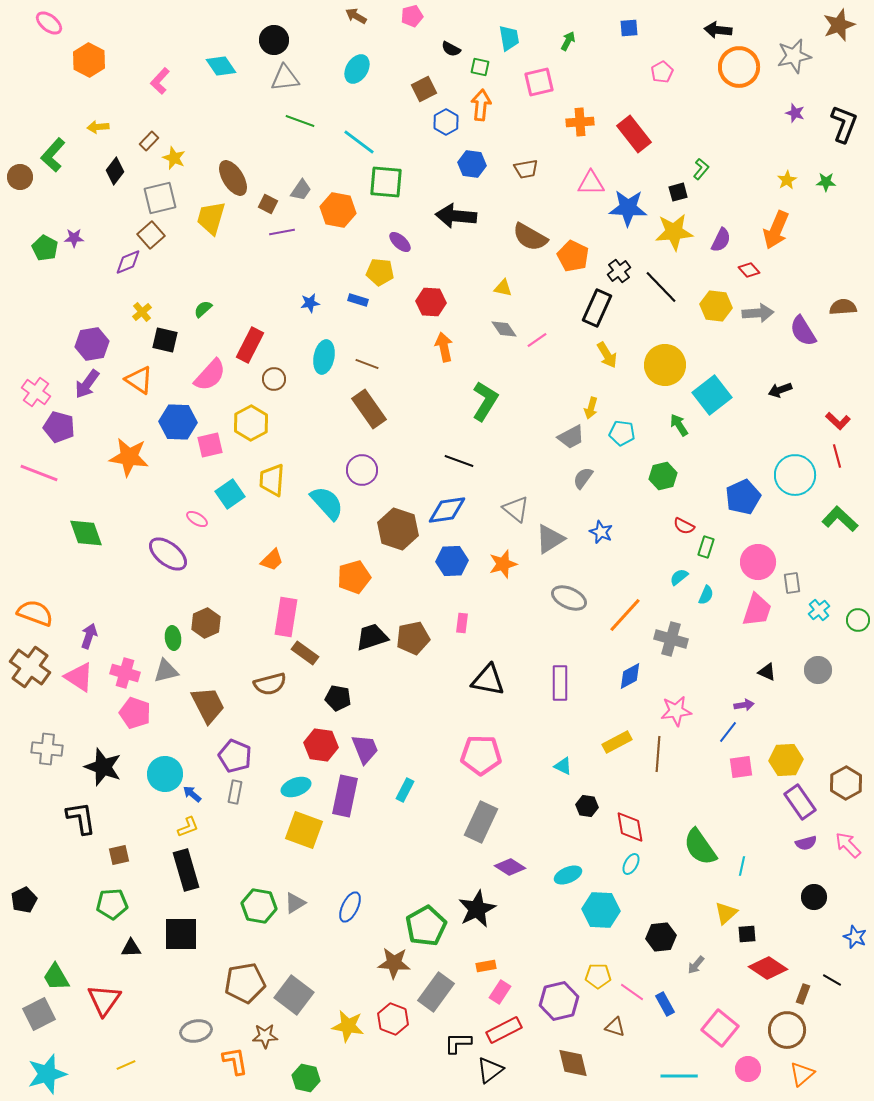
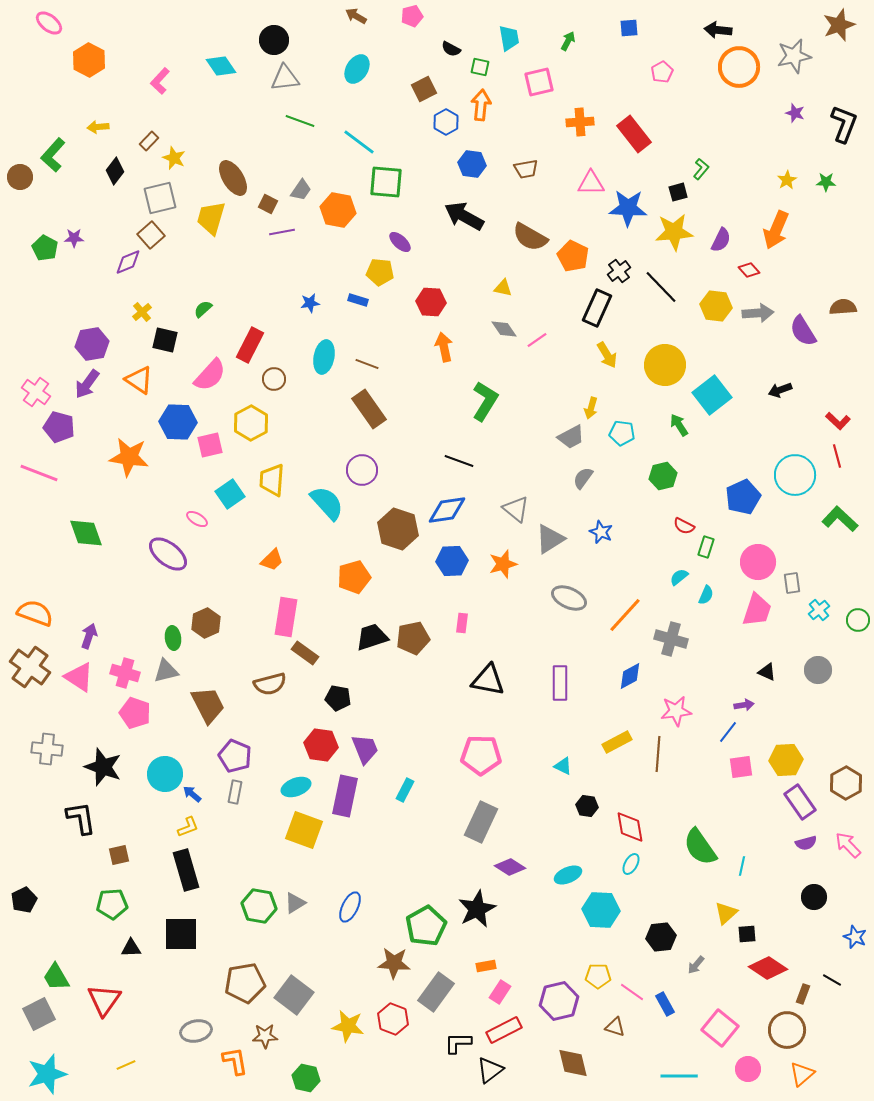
black arrow at (456, 216): moved 8 px right; rotated 24 degrees clockwise
